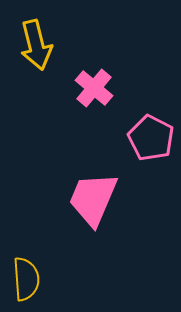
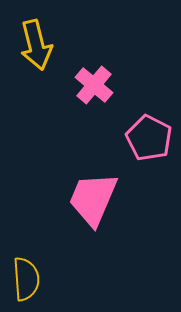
pink cross: moved 3 px up
pink pentagon: moved 2 px left
